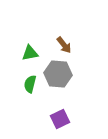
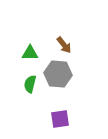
green triangle: rotated 12 degrees clockwise
purple square: rotated 18 degrees clockwise
